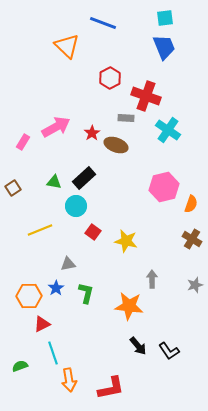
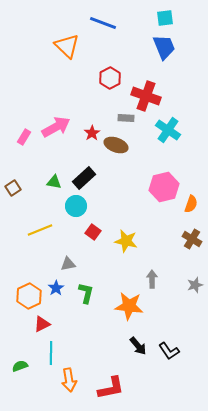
pink rectangle: moved 1 px right, 5 px up
orange hexagon: rotated 25 degrees counterclockwise
cyan line: moved 2 px left; rotated 20 degrees clockwise
